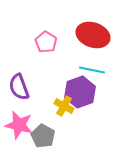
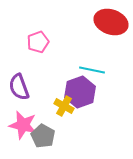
red ellipse: moved 18 px right, 13 px up
pink pentagon: moved 8 px left; rotated 20 degrees clockwise
pink star: moved 4 px right
